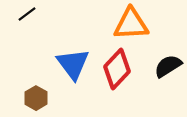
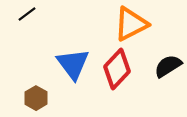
orange triangle: rotated 24 degrees counterclockwise
